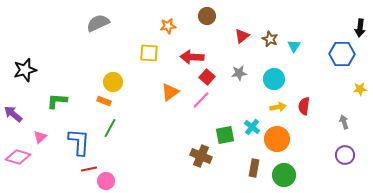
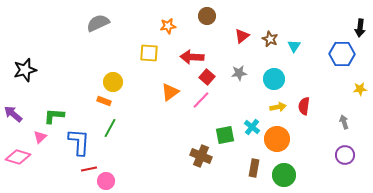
green L-shape: moved 3 px left, 15 px down
